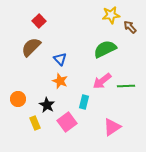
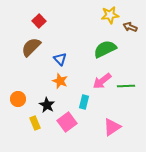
yellow star: moved 1 px left
brown arrow: rotated 24 degrees counterclockwise
